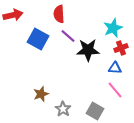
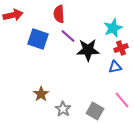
blue square: rotated 10 degrees counterclockwise
blue triangle: moved 1 px up; rotated 16 degrees counterclockwise
pink line: moved 7 px right, 10 px down
brown star: rotated 14 degrees counterclockwise
